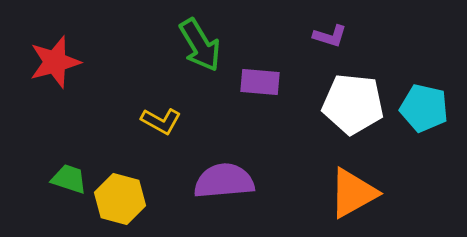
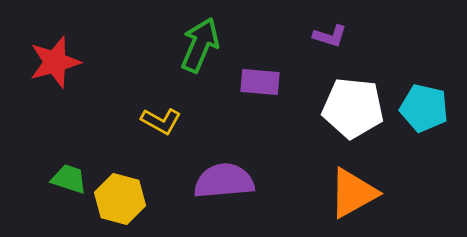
green arrow: rotated 126 degrees counterclockwise
white pentagon: moved 4 px down
